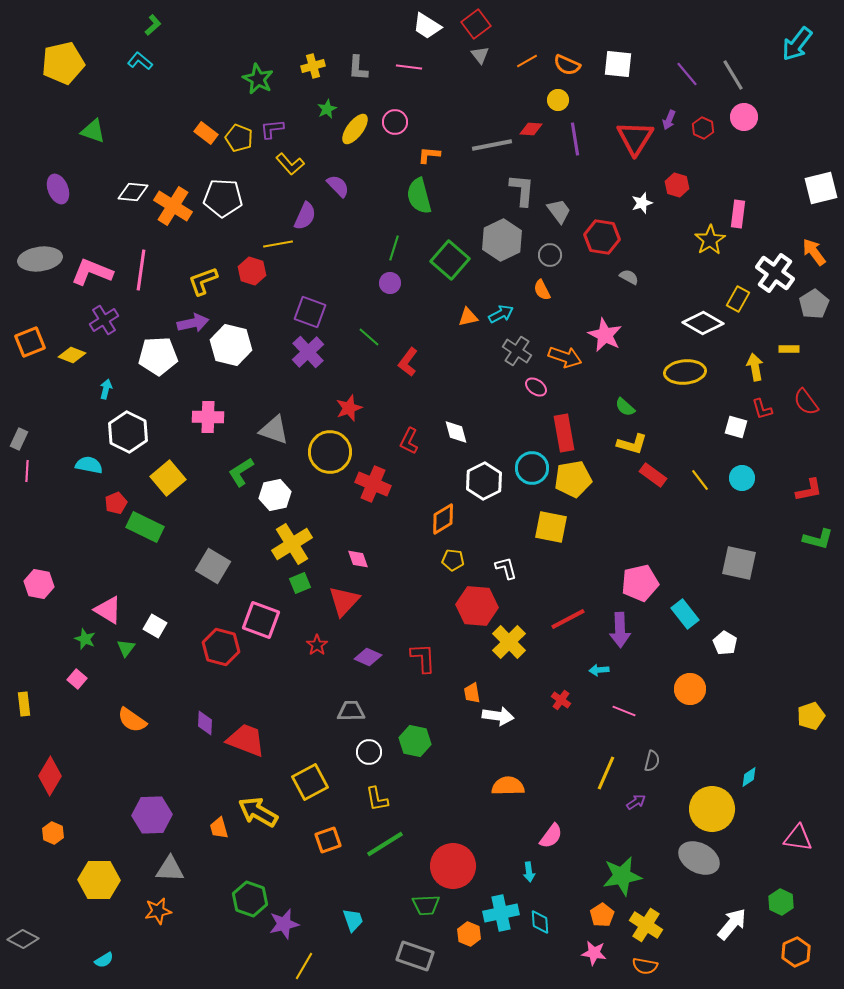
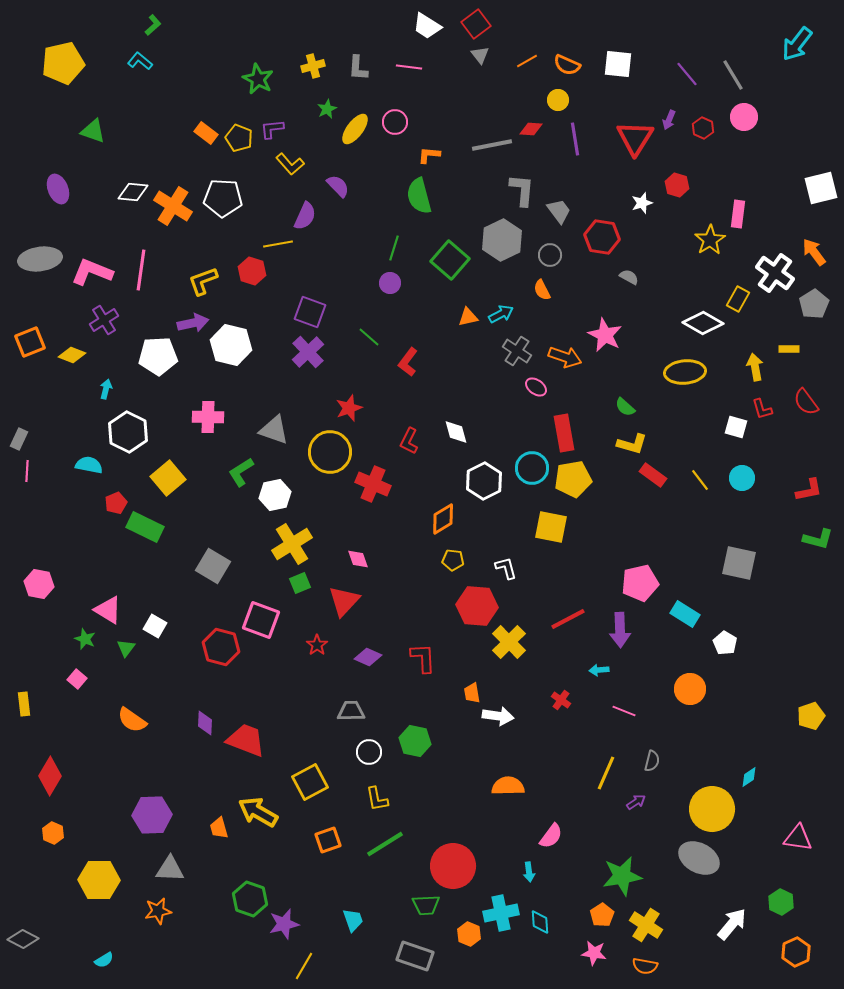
cyan rectangle at (685, 614): rotated 20 degrees counterclockwise
